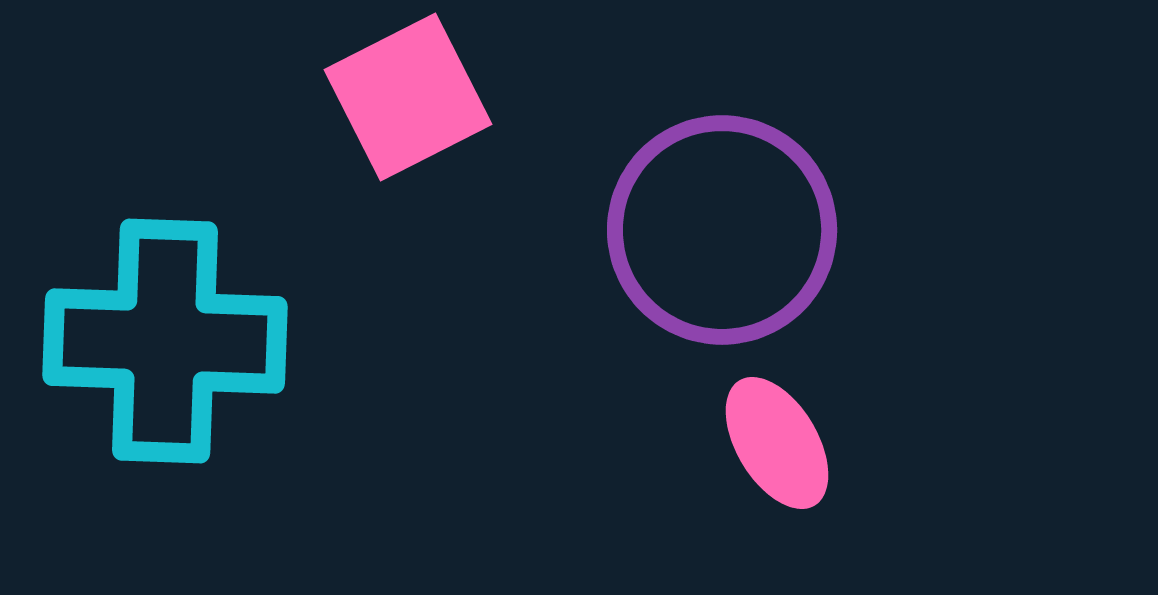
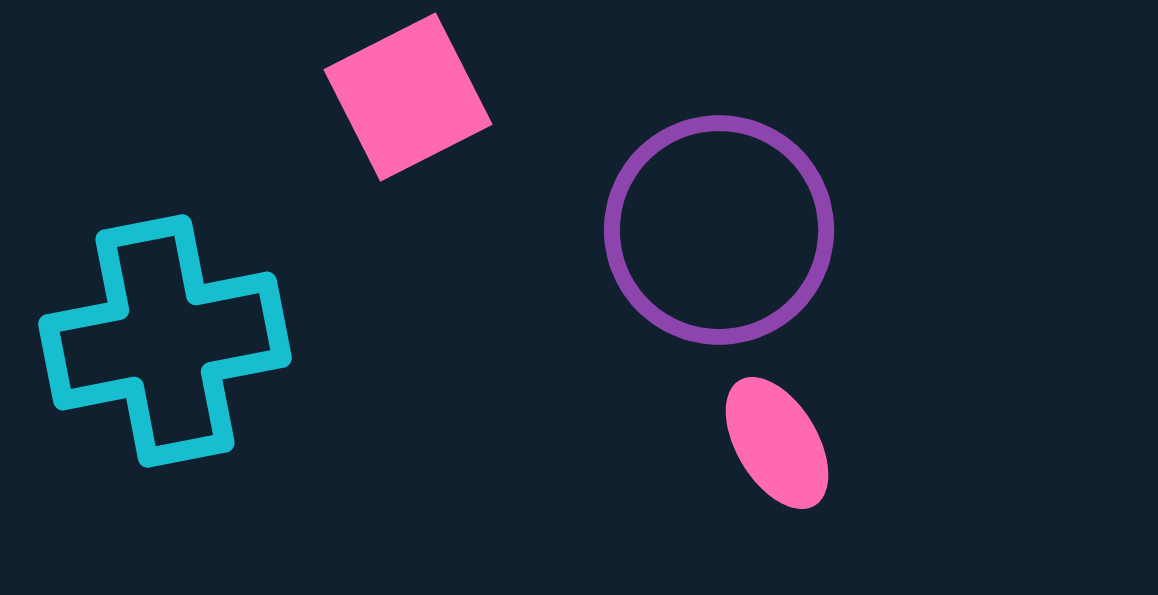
purple circle: moved 3 px left
cyan cross: rotated 13 degrees counterclockwise
